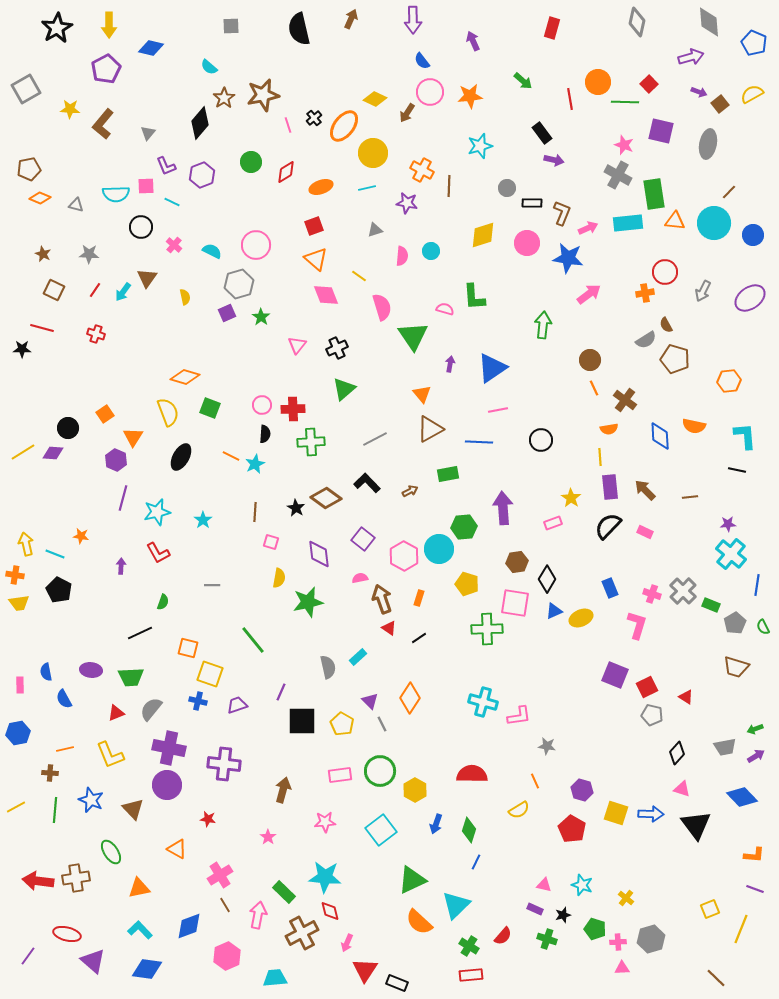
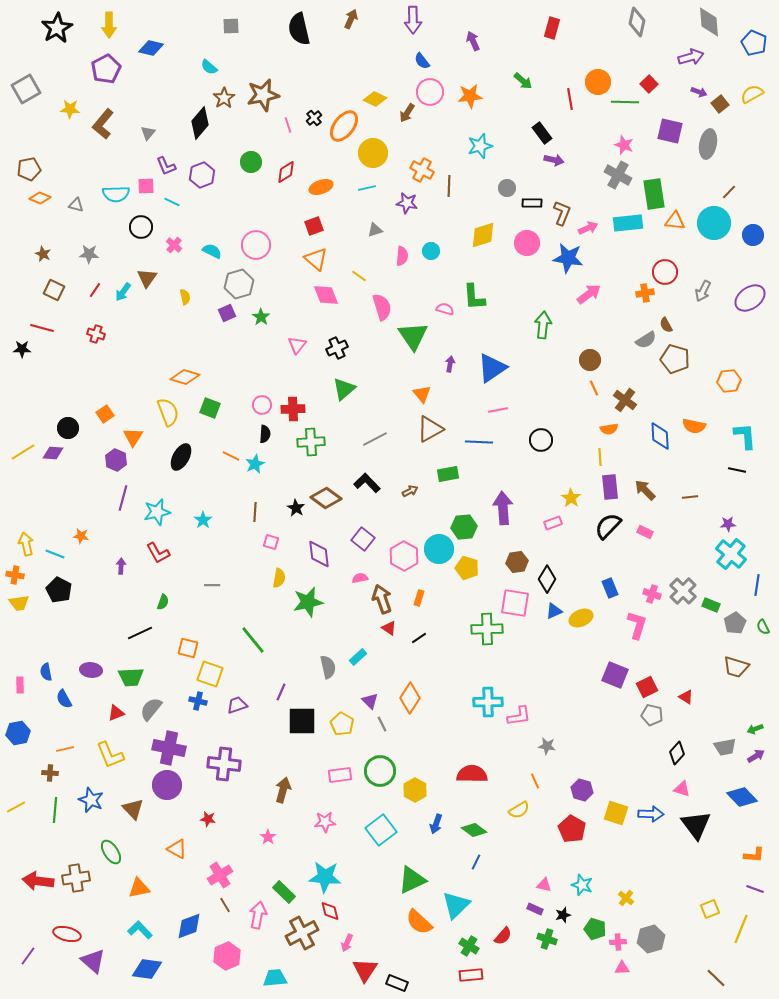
purple square at (661, 131): moved 9 px right
yellow pentagon at (467, 584): moved 16 px up
cyan cross at (483, 702): moved 5 px right; rotated 16 degrees counterclockwise
green diamond at (469, 830): moved 5 px right; rotated 70 degrees counterclockwise
